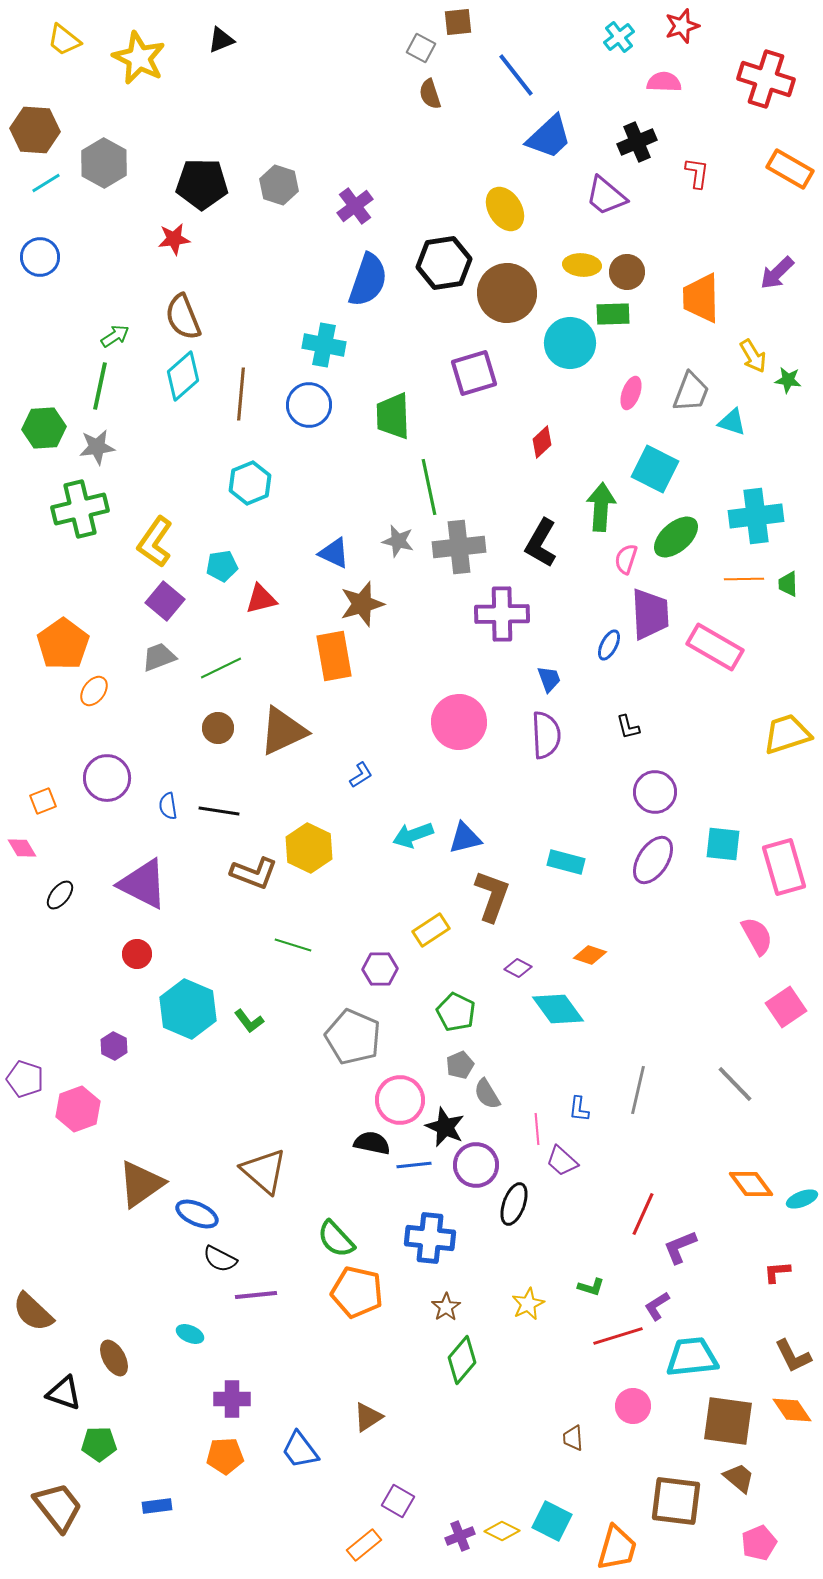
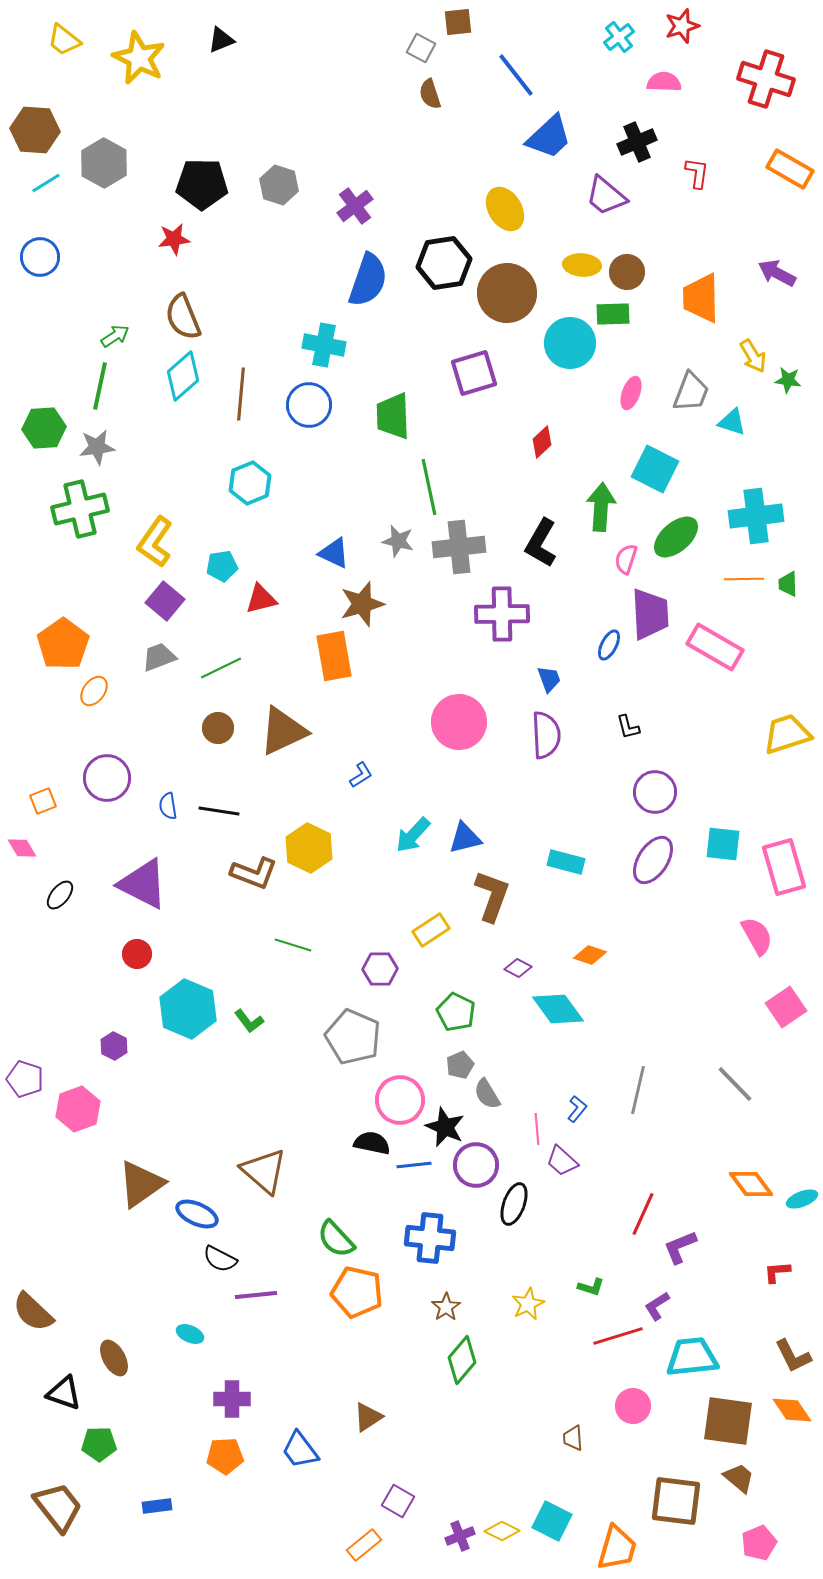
purple arrow at (777, 273): rotated 72 degrees clockwise
cyan arrow at (413, 835): rotated 27 degrees counterclockwise
blue L-shape at (579, 1109): moved 2 px left; rotated 148 degrees counterclockwise
